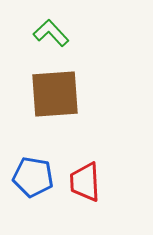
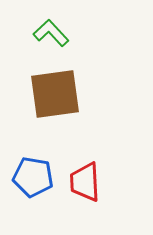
brown square: rotated 4 degrees counterclockwise
